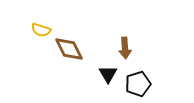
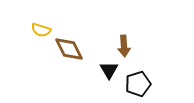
brown arrow: moved 1 px left, 2 px up
black triangle: moved 1 px right, 4 px up
